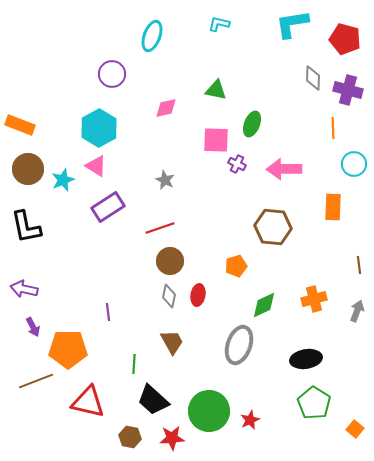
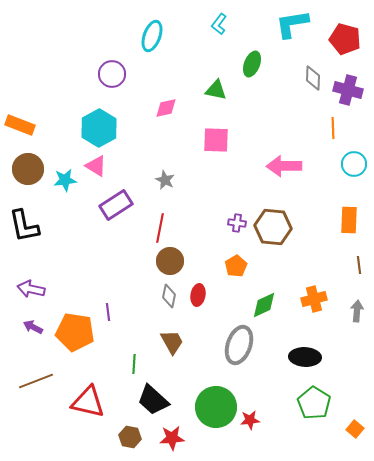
cyan L-shape at (219, 24): rotated 65 degrees counterclockwise
green ellipse at (252, 124): moved 60 px up
purple cross at (237, 164): moved 59 px down; rotated 18 degrees counterclockwise
pink arrow at (284, 169): moved 3 px up
cyan star at (63, 180): moved 2 px right; rotated 15 degrees clockwise
purple rectangle at (108, 207): moved 8 px right, 2 px up
orange rectangle at (333, 207): moved 16 px right, 13 px down
black L-shape at (26, 227): moved 2 px left, 1 px up
red line at (160, 228): rotated 60 degrees counterclockwise
orange pentagon at (236, 266): rotated 15 degrees counterclockwise
purple arrow at (24, 289): moved 7 px right
gray arrow at (357, 311): rotated 15 degrees counterclockwise
purple arrow at (33, 327): rotated 144 degrees clockwise
orange pentagon at (68, 349): moved 7 px right, 17 px up; rotated 9 degrees clockwise
black ellipse at (306, 359): moved 1 px left, 2 px up; rotated 12 degrees clockwise
green circle at (209, 411): moved 7 px right, 4 px up
red star at (250, 420): rotated 18 degrees clockwise
